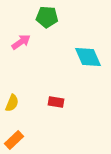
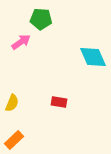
green pentagon: moved 6 px left, 2 px down
cyan diamond: moved 5 px right
red rectangle: moved 3 px right
